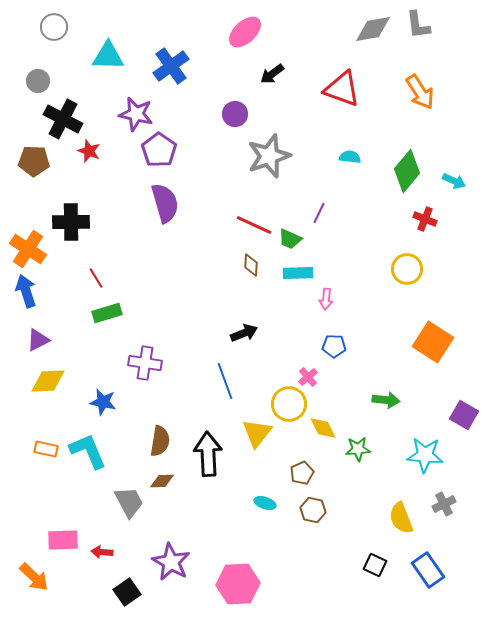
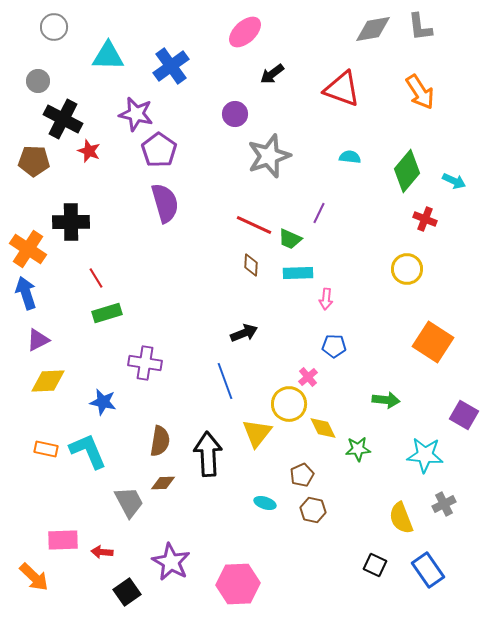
gray L-shape at (418, 25): moved 2 px right, 2 px down
blue arrow at (26, 291): moved 2 px down
brown pentagon at (302, 473): moved 2 px down
brown diamond at (162, 481): moved 1 px right, 2 px down
